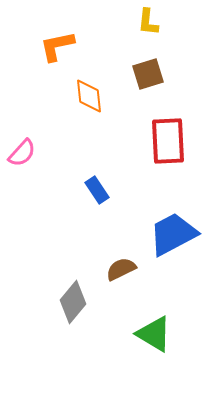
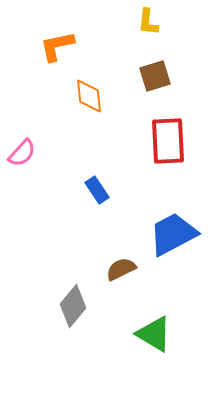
brown square: moved 7 px right, 2 px down
gray diamond: moved 4 px down
